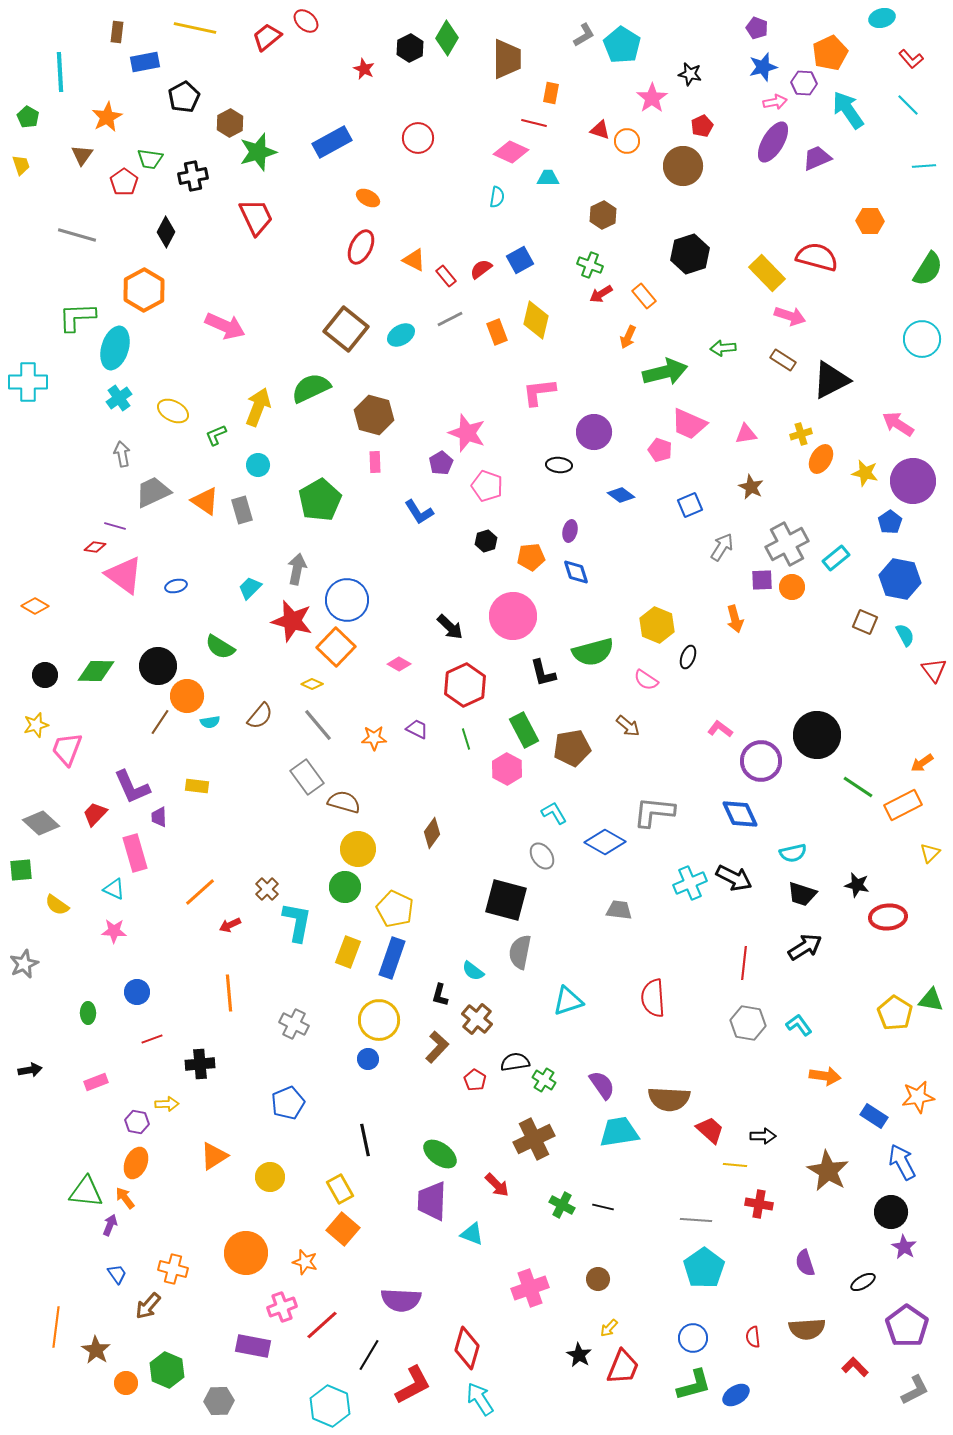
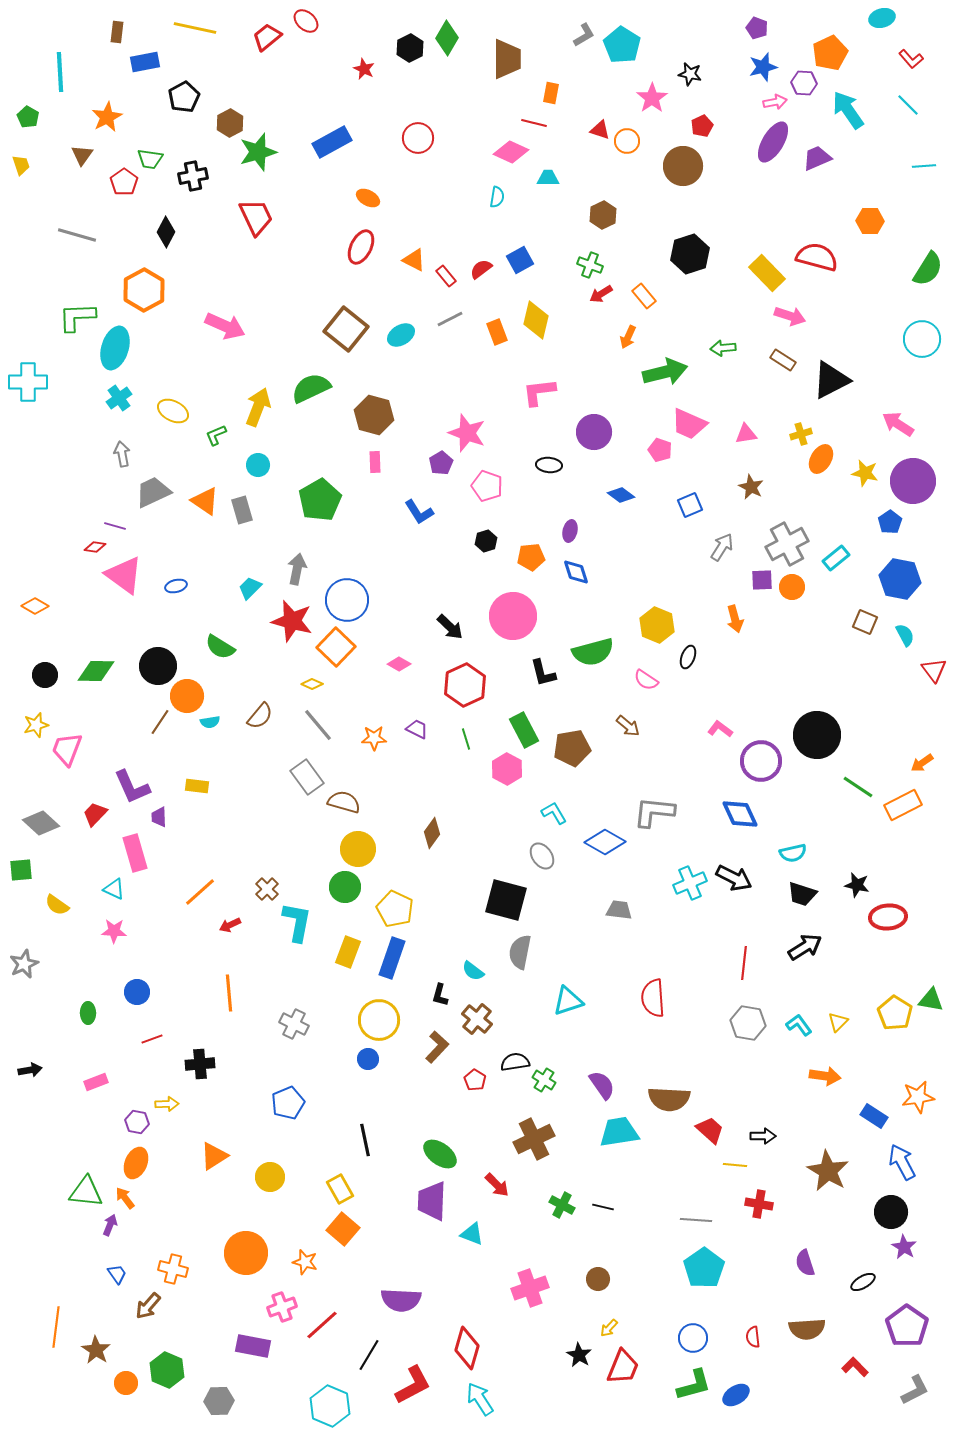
black ellipse at (559, 465): moved 10 px left
yellow triangle at (930, 853): moved 92 px left, 169 px down
